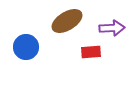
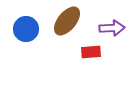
brown ellipse: rotated 20 degrees counterclockwise
blue circle: moved 18 px up
